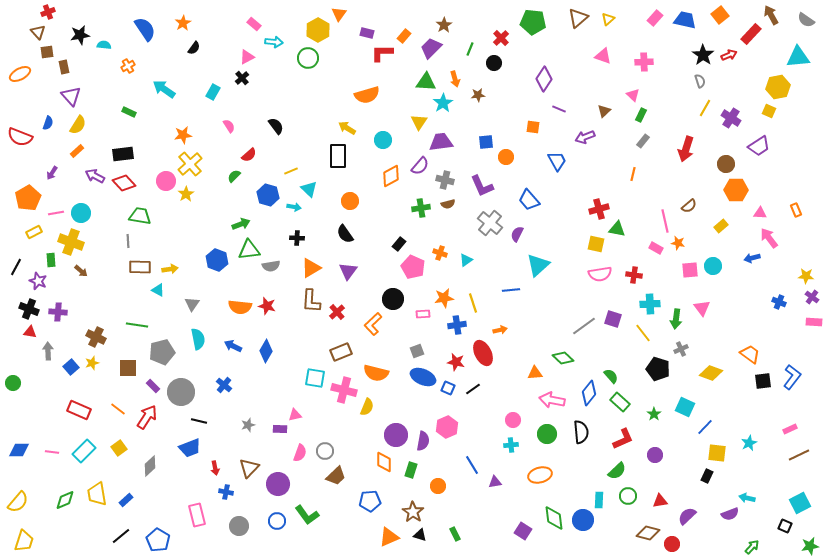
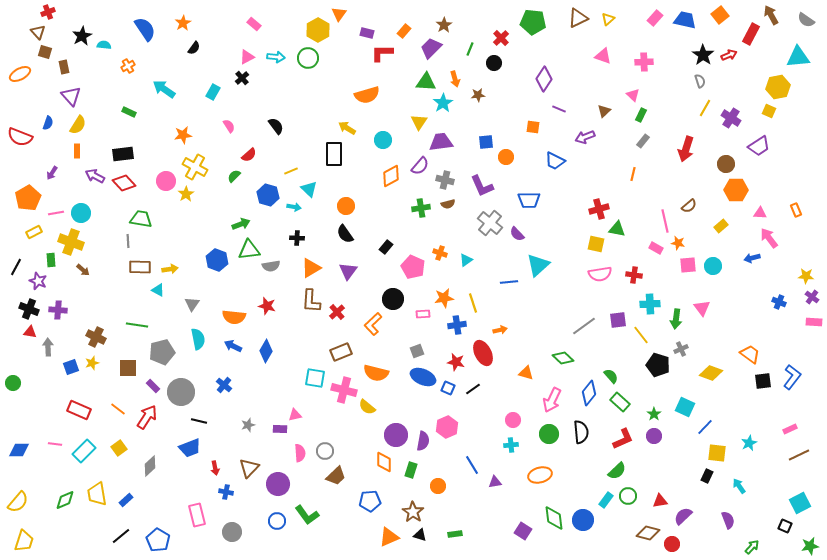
brown triangle at (578, 18): rotated 15 degrees clockwise
red rectangle at (751, 34): rotated 15 degrees counterclockwise
black star at (80, 35): moved 2 px right, 1 px down; rotated 18 degrees counterclockwise
orange rectangle at (404, 36): moved 5 px up
cyan arrow at (274, 42): moved 2 px right, 15 px down
brown square at (47, 52): moved 2 px left; rotated 24 degrees clockwise
orange rectangle at (77, 151): rotated 48 degrees counterclockwise
black rectangle at (338, 156): moved 4 px left, 2 px up
blue trapezoid at (557, 161): moved 2 px left; rotated 145 degrees clockwise
yellow cross at (190, 164): moved 5 px right, 3 px down; rotated 20 degrees counterclockwise
blue trapezoid at (529, 200): rotated 50 degrees counterclockwise
orange circle at (350, 201): moved 4 px left, 5 px down
green trapezoid at (140, 216): moved 1 px right, 3 px down
purple semicircle at (517, 234): rotated 70 degrees counterclockwise
black rectangle at (399, 244): moved 13 px left, 3 px down
pink square at (690, 270): moved 2 px left, 5 px up
brown arrow at (81, 271): moved 2 px right, 1 px up
blue line at (511, 290): moved 2 px left, 8 px up
orange semicircle at (240, 307): moved 6 px left, 10 px down
purple cross at (58, 312): moved 2 px up
purple square at (613, 319): moved 5 px right, 1 px down; rotated 24 degrees counterclockwise
yellow line at (643, 333): moved 2 px left, 2 px down
gray arrow at (48, 351): moved 4 px up
blue square at (71, 367): rotated 21 degrees clockwise
black pentagon at (658, 369): moved 4 px up
orange triangle at (535, 373): moved 9 px left; rotated 21 degrees clockwise
pink arrow at (552, 400): rotated 75 degrees counterclockwise
yellow semicircle at (367, 407): rotated 108 degrees clockwise
green circle at (547, 434): moved 2 px right
pink line at (52, 452): moved 3 px right, 8 px up
pink semicircle at (300, 453): rotated 24 degrees counterclockwise
purple circle at (655, 455): moved 1 px left, 19 px up
cyan arrow at (747, 498): moved 8 px left, 12 px up; rotated 42 degrees clockwise
cyan rectangle at (599, 500): moved 7 px right; rotated 35 degrees clockwise
purple semicircle at (730, 514): moved 2 px left, 6 px down; rotated 90 degrees counterclockwise
purple semicircle at (687, 516): moved 4 px left
gray circle at (239, 526): moved 7 px left, 6 px down
green rectangle at (455, 534): rotated 72 degrees counterclockwise
